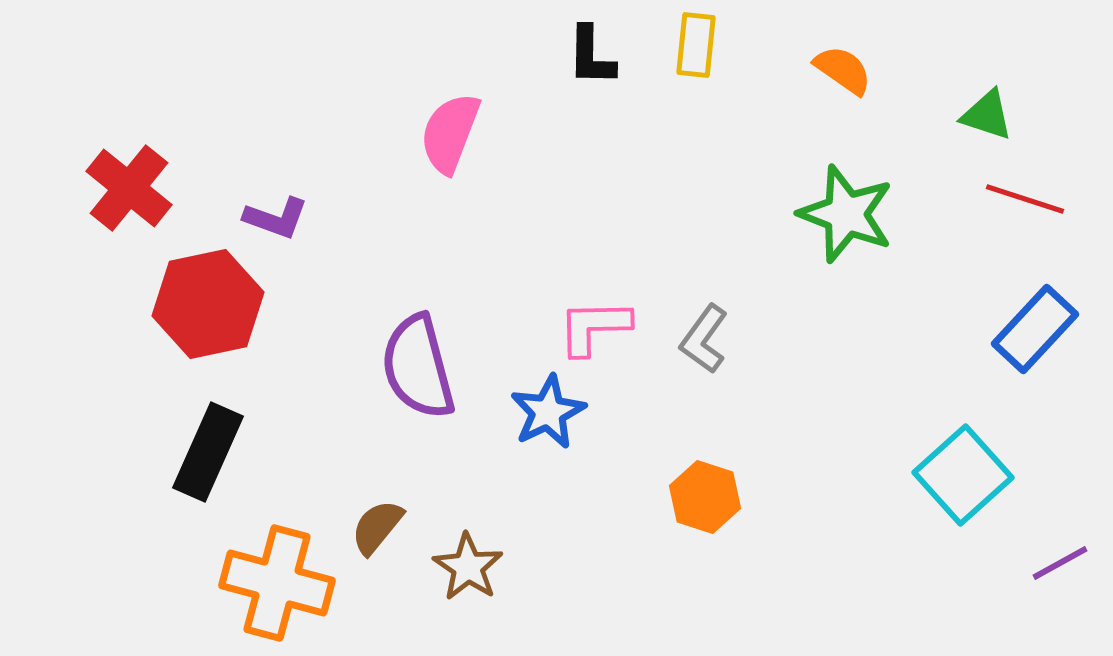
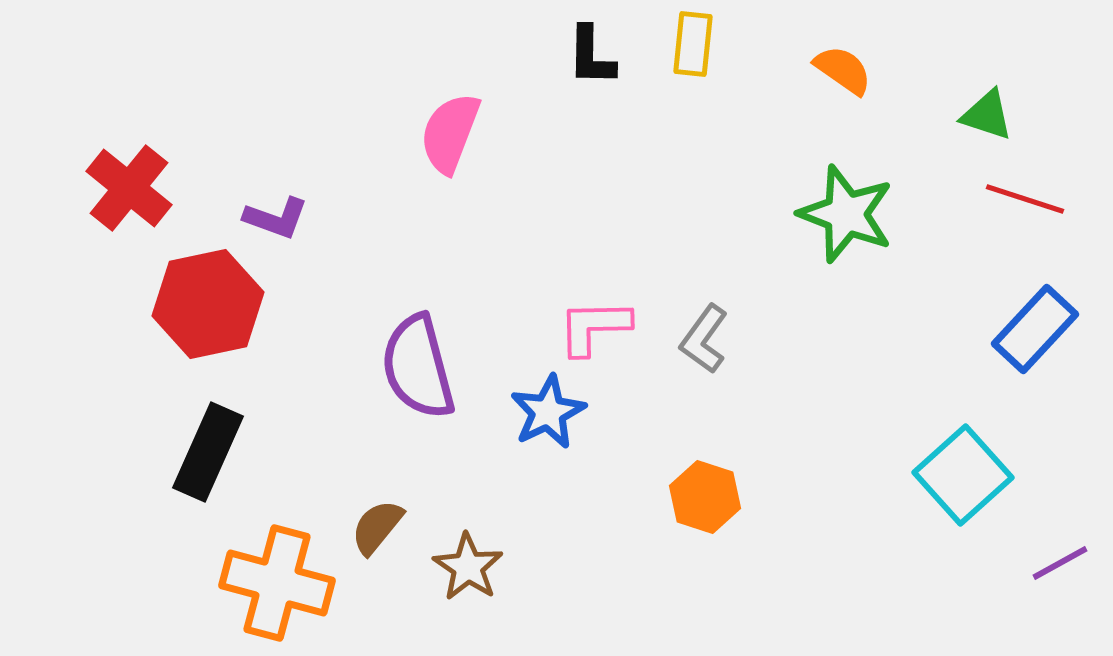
yellow rectangle: moved 3 px left, 1 px up
